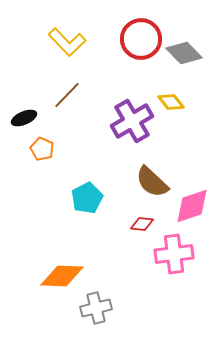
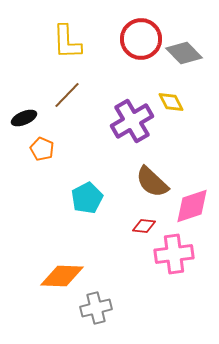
yellow L-shape: rotated 42 degrees clockwise
yellow diamond: rotated 12 degrees clockwise
red diamond: moved 2 px right, 2 px down
